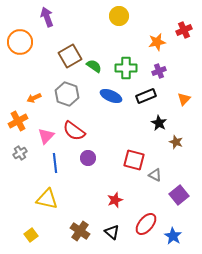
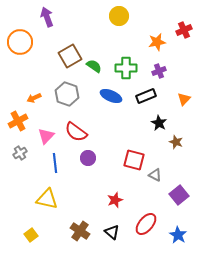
red semicircle: moved 2 px right, 1 px down
blue star: moved 5 px right, 1 px up
